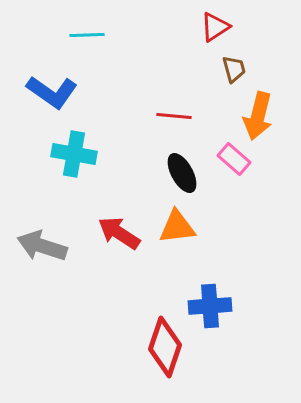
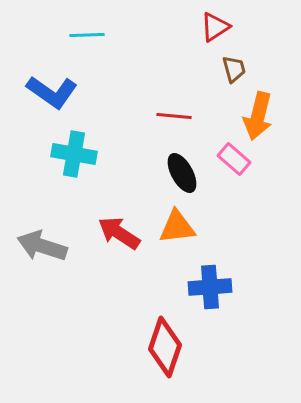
blue cross: moved 19 px up
